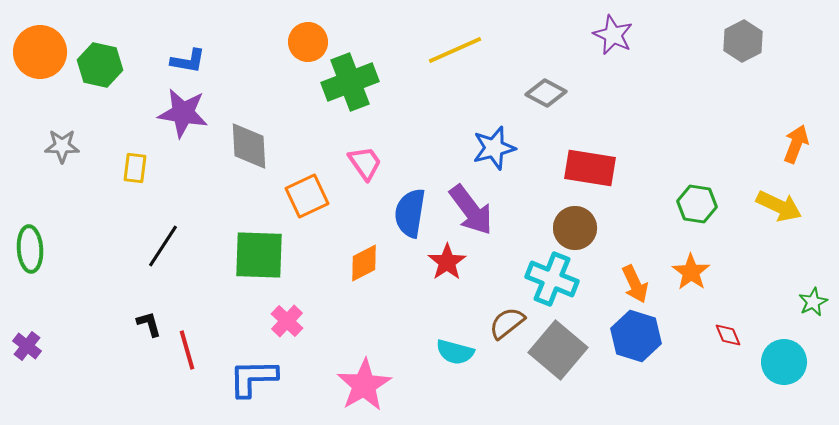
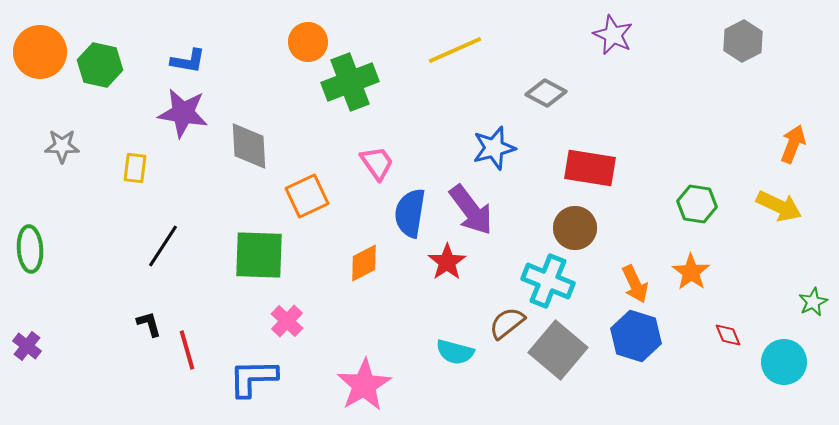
orange arrow at (796, 144): moved 3 px left
pink trapezoid at (365, 163): moved 12 px right
cyan cross at (552, 279): moved 4 px left, 2 px down
